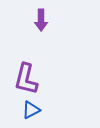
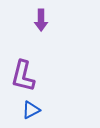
purple L-shape: moved 3 px left, 3 px up
